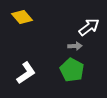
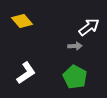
yellow diamond: moved 4 px down
green pentagon: moved 3 px right, 7 px down
